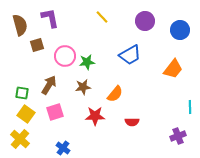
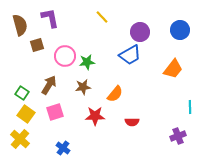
purple circle: moved 5 px left, 11 px down
green square: rotated 24 degrees clockwise
